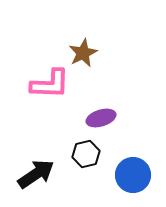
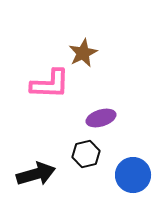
black arrow: rotated 18 degrees clockwise
